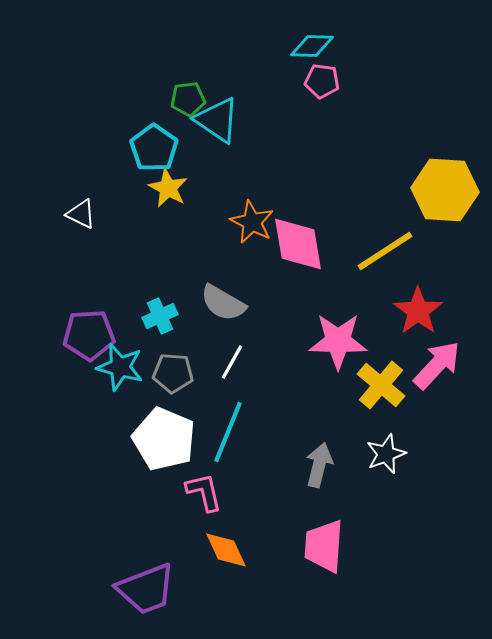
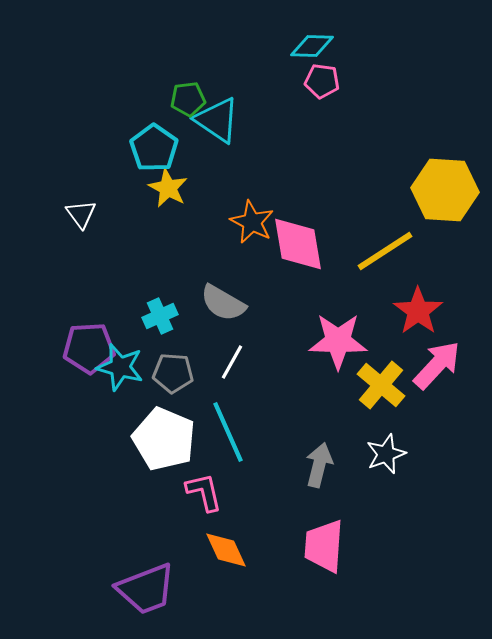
white triangle: rotated 28 degrees clockwise
purple pentagon: moved 13 px down
cyan line: rotated 46 degrees counterclockwise
